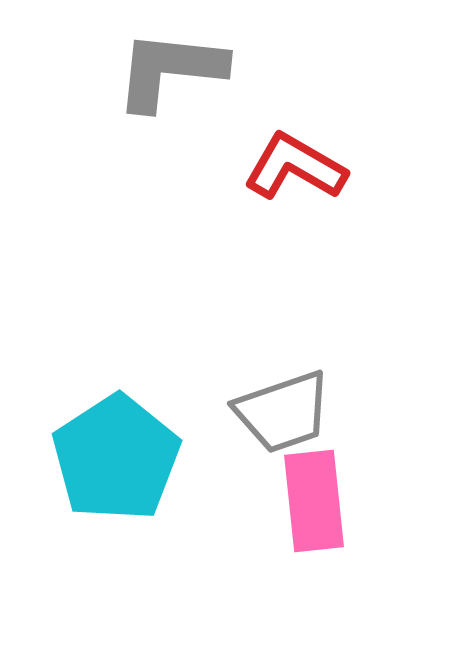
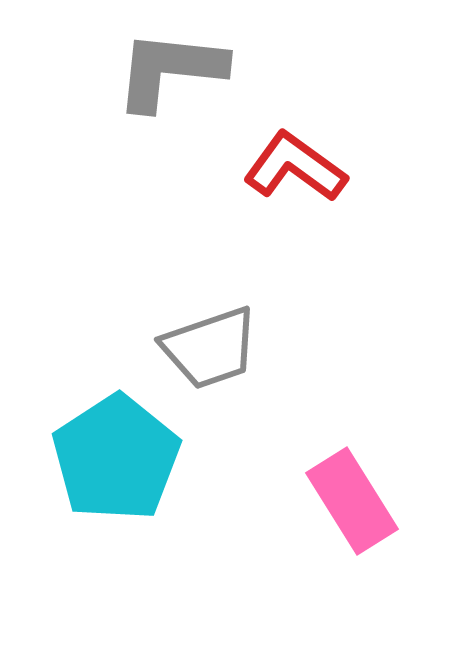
red L-shape: rotated 6 degrees clockwise
gray trapezoid: moved 73 px left, 64 px up
pink rectangle: moved 38 px right; rotated 26 degrees counterclockwise
